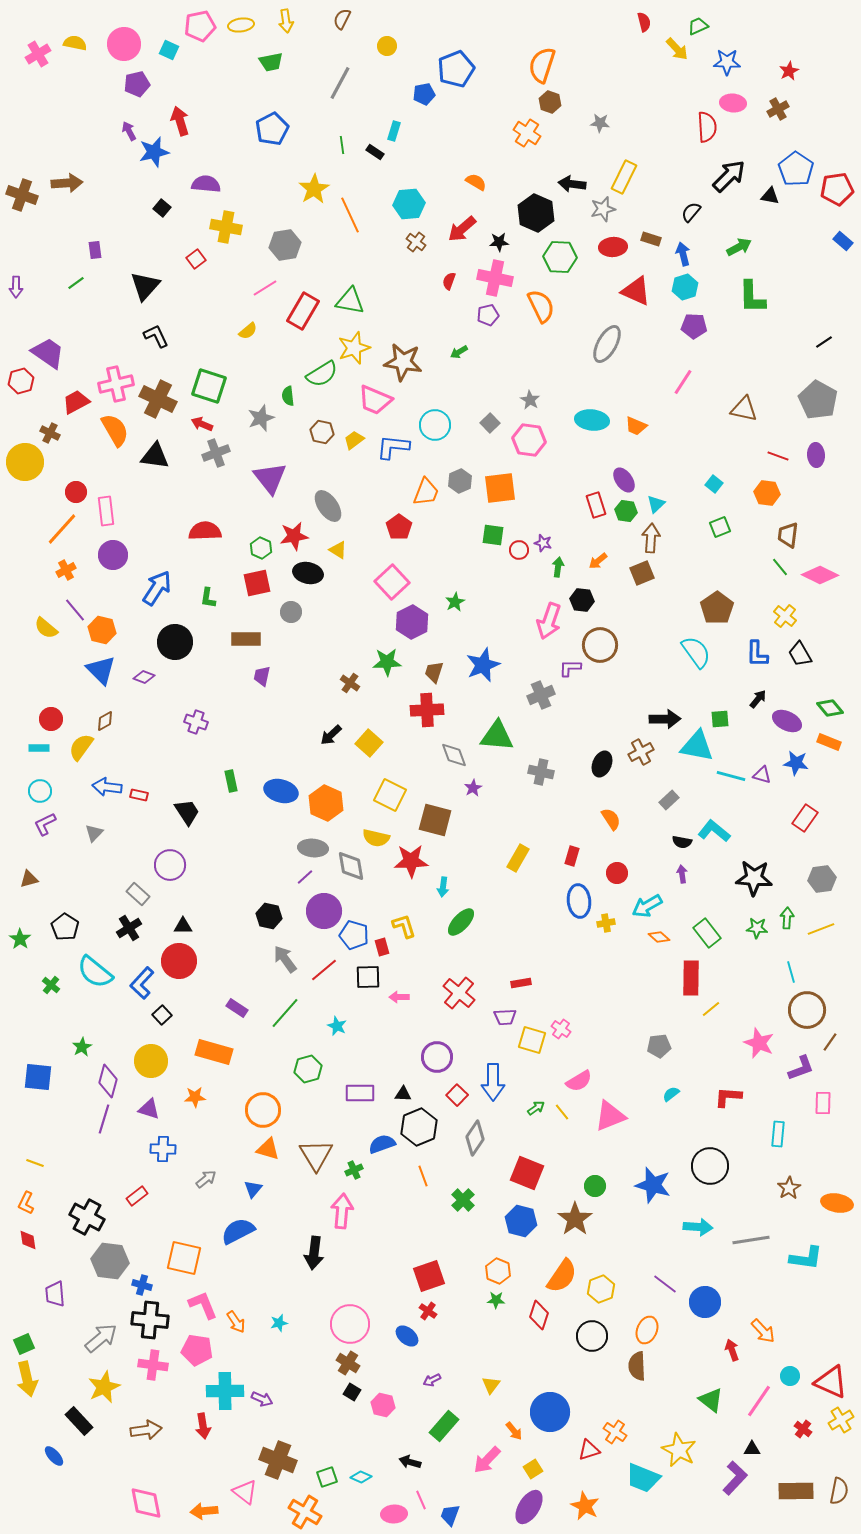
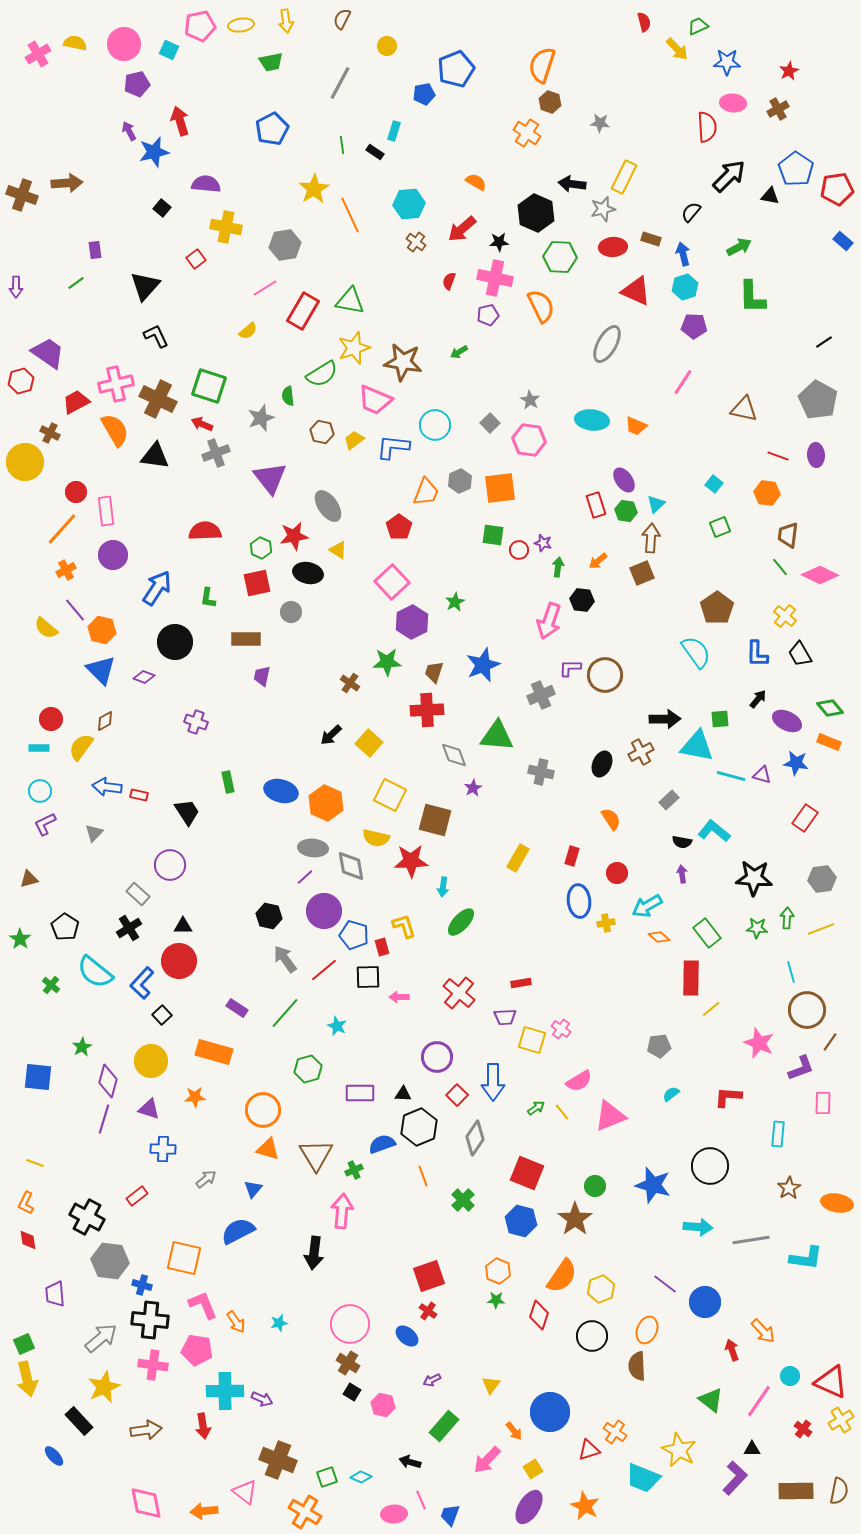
brown circle at (600, 645): moved 5 px right, 30 px down
green rectangle at (231, 781): moved 3 px left, 1 px down
